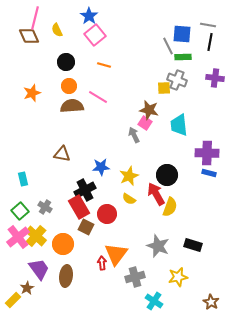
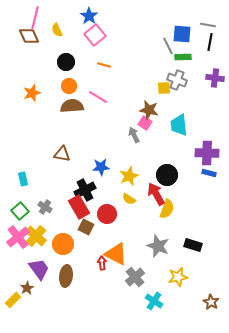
yellow semicircle at (170, 207): moved 3 px left, 2 px down
orange triangle at (116, 254): rotated 40 degrees counterclockwise
gray cross at (135, 277): rotated 24 degrees counterclockwise
